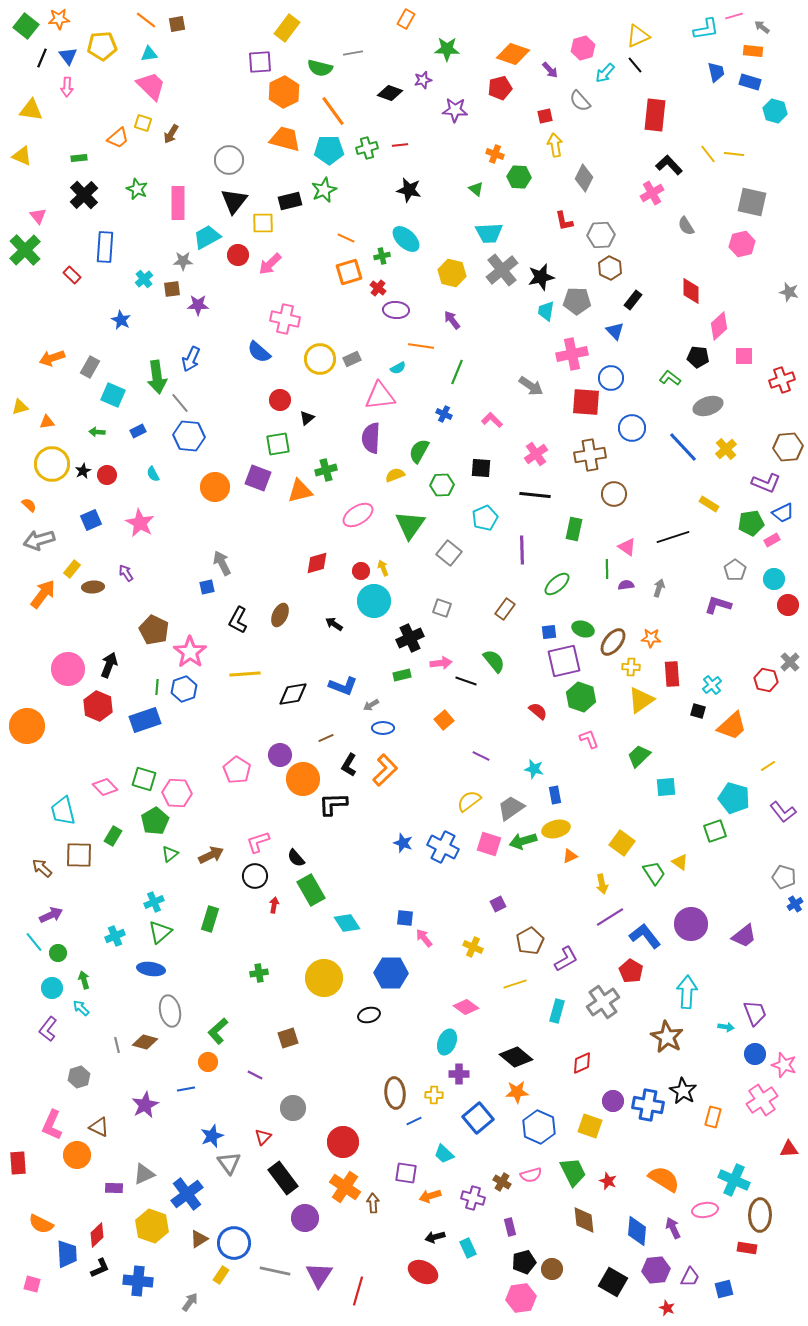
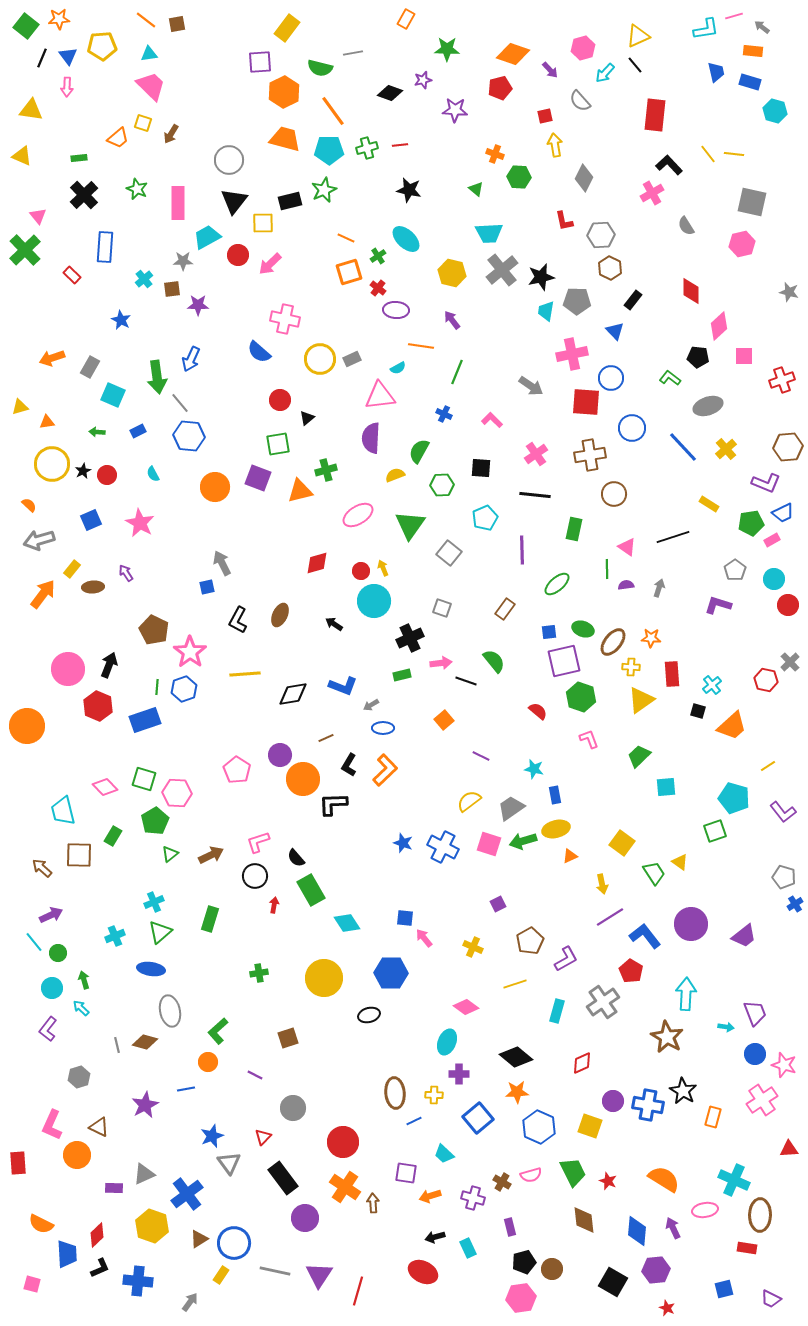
green cross at (382, 256): moved 4 px left; rotated 21 degrees counterclockwise
cyan arrow at (687, 992): moved 1 px left, 2 px down
purple trapezoid at (690, 1277): moved 81 px right, 22 px down; rotated 90 degrees clockwise
